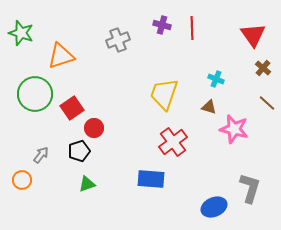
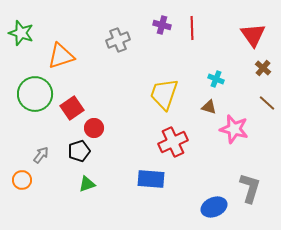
red cross: rotated 12 degrees clockwise
